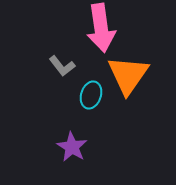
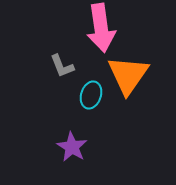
gray L-shape: rotated 16 degrees clockwise
